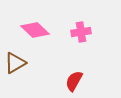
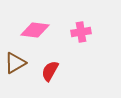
pink diamond: rotated 36 degrees counterclockwise
red semicircle: moved 24 px left, 10 px up
